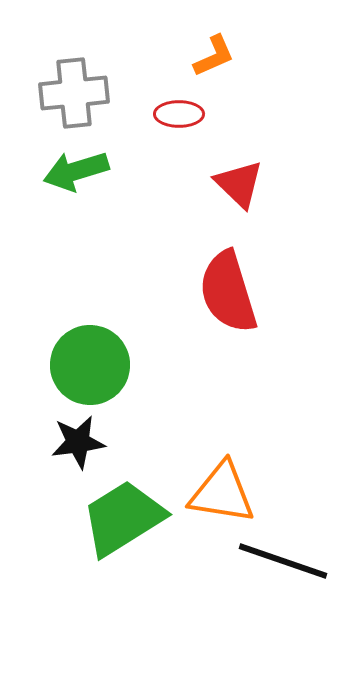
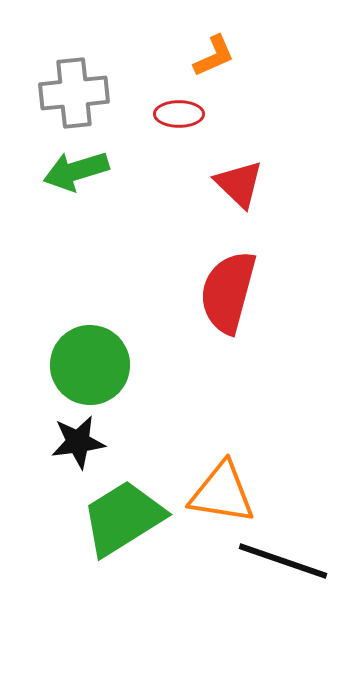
red semicircle: rotated 32 degrees clockwise
